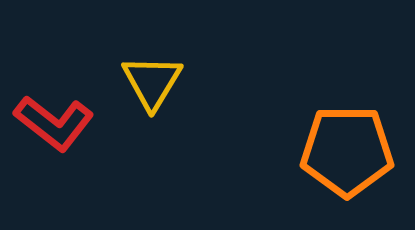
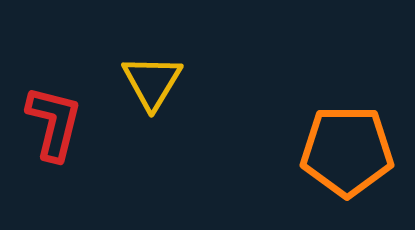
red L-shape: rotated 114 degrees counterclockwise
